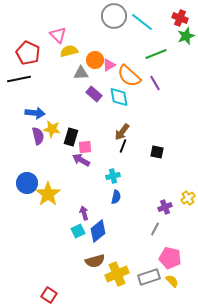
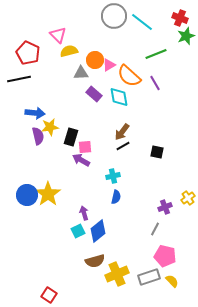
yellow star at (52, 129): moved 2 px left, 2 px up; rotated 18 degrees counterclockwise
black line at (123, 146): rotated 40 degrees clockwise
blue circle at (27, 183): moved 12 px down
pink pentagon at (170, 258): moved 5 px left, 2 px up
